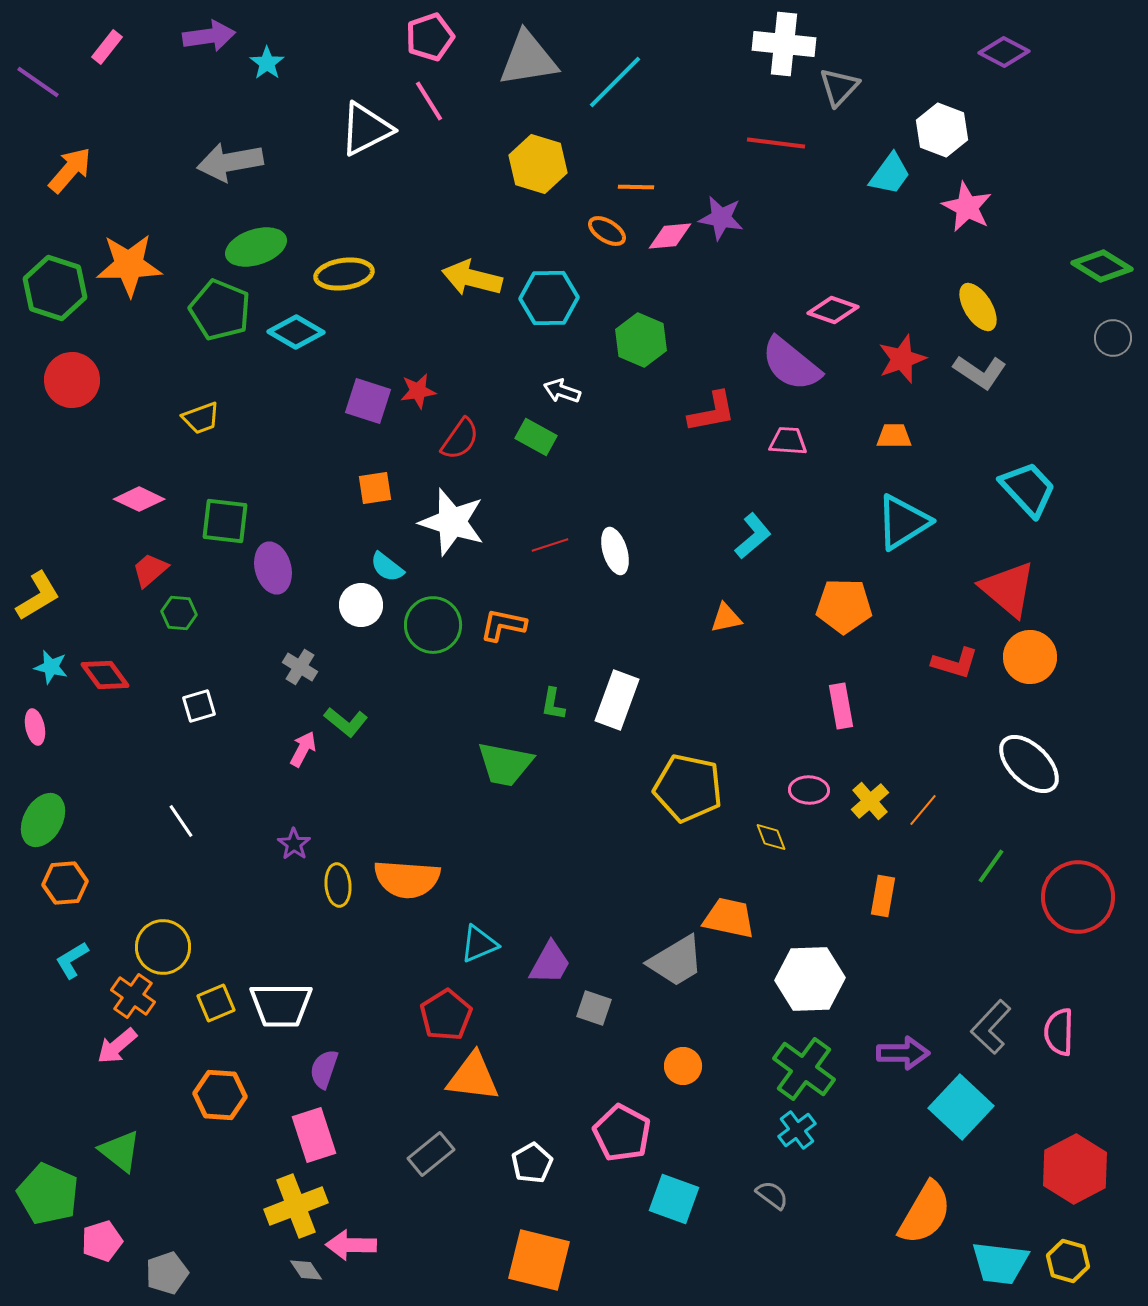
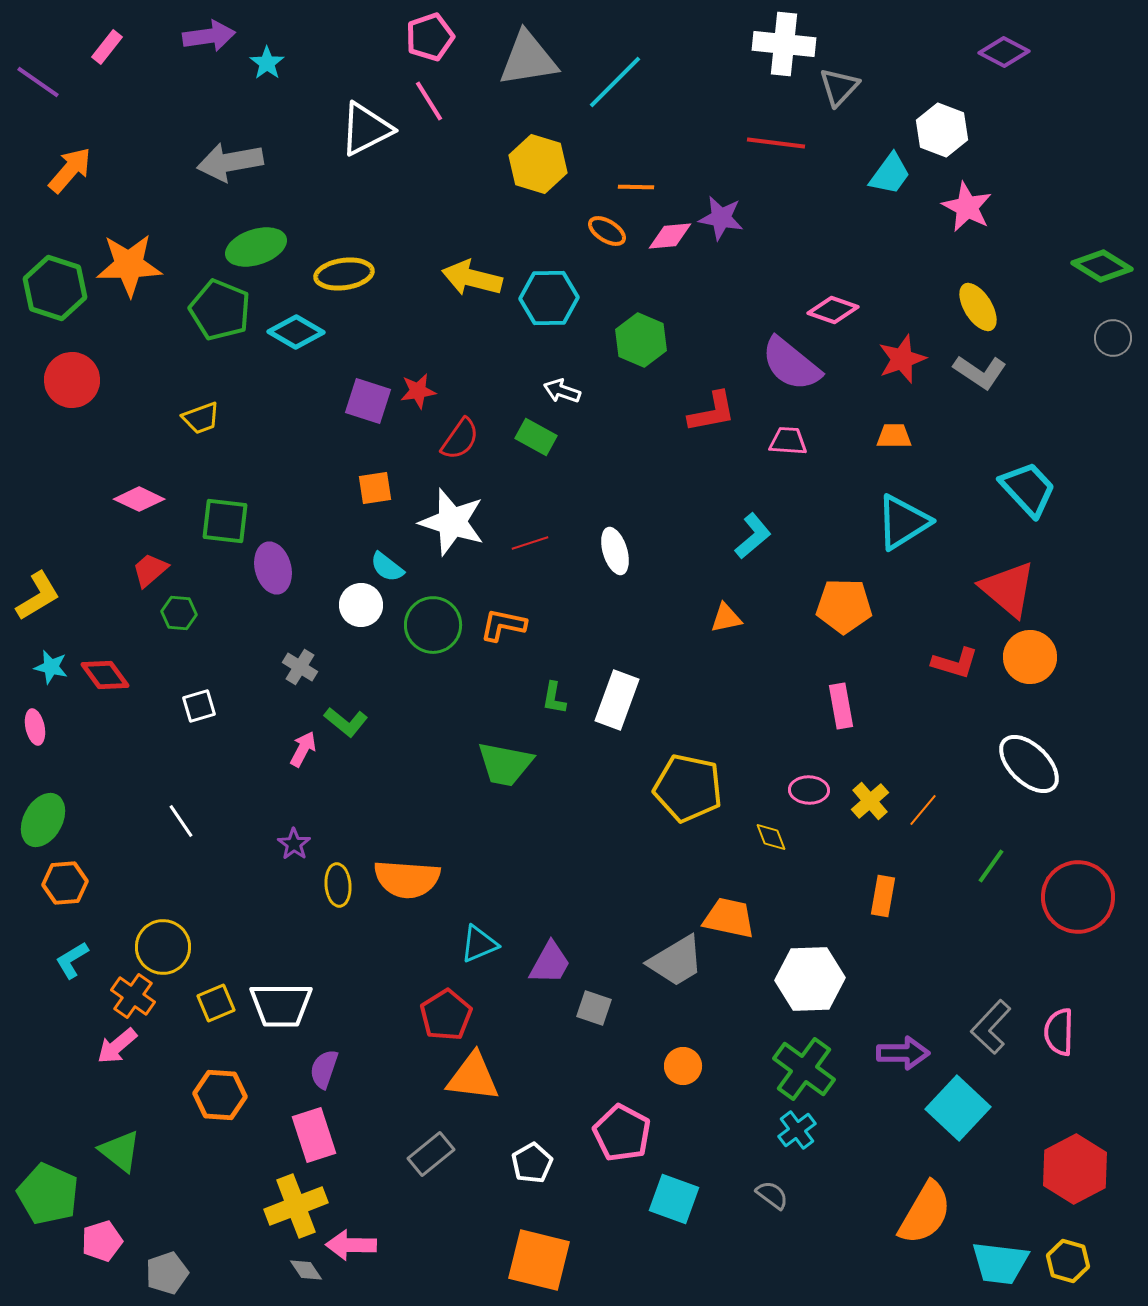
red line at (550, 545): moved 20 px left, 2 px up
green L-shape at (553, 704): moved 1 px right, 6 px up
cyan square at (961, 1107): moved 3 px left, 1 px down
